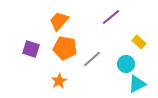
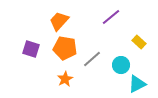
cyan circle: moved 5 px left, 1 px down
orange star: moved 6 px right, 2 px up
